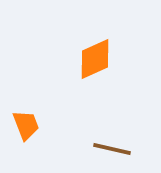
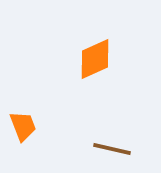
orange trapezoid: moved 3 px left, 1 px down
